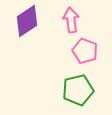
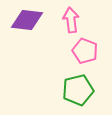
purple diamond: moved 1 px up; rotated 40 degrees clockwise
